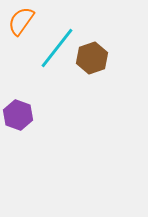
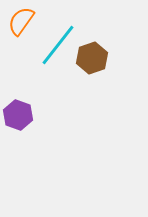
cyan line: moved 1 px right, 3 px up
